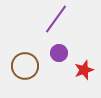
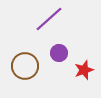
purple line: moved 7 px left; rotated 12 degrees clockwise
